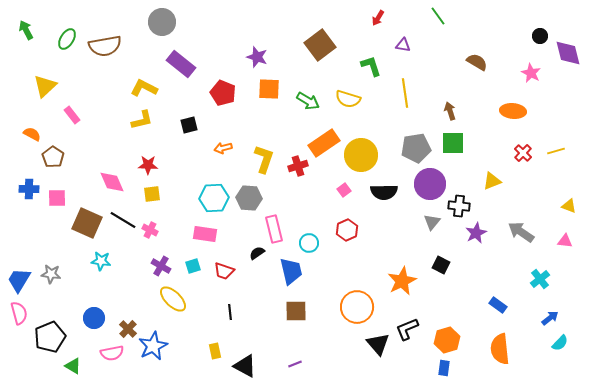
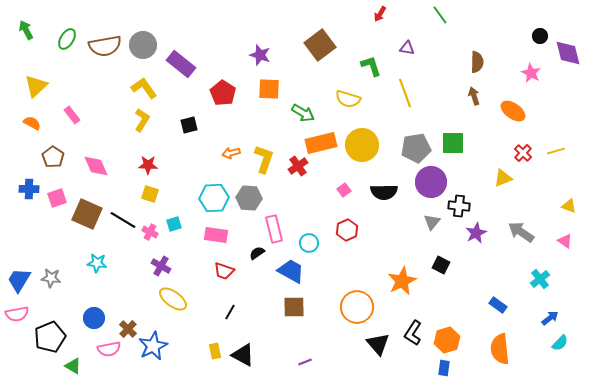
green line at (438, 16): moved 2 px right, 1 px up
red arrow at (378, 18): moved 2 px right, 4 px up
gray circle at (162, 22): moved 19 px left, 23 px down
purple triangle at (403, 45): moved 4 px right, 3 px down
purple star at (257, 57): moved 3 px right, 2 px up
brown semicircle at (477, 62): rotated 60 degrees clockwise
yellow triangle at (45, 86): moved 9 px left
yellow L-shape at (144, 88): rotated 28 degrees clockwise
red pentagon at (223, 93): rotated 10 degrees clockwise
yellow line at (405, 93): rotated 12 degrees counterclockwise
green arrow at (308, 101): moved 5 px left, 12 px down
brown arrow at (450, 111): moved 24 px right, 15 px up
orange ellipse at (513, 111): rotated 30 degrees clockwise
yellow L-shape at (142, 120): rotated 45 degrees counterclockwise
orange semicircle at (32, 134): moved 11 px up
orange rectangle at (324, 143): moved 3 px left; rotated 20 degrees clockwise
orange arrow at (223, 148): moved 8 px right, 5 px down
yellow circle at (361, 155): moved 1 px right, 10 px up
red cross at (298, 166): rotated 18 degrees counterclockwise
yellow triangle at (492, 181): moved 11 px right, 3 px up
pink diamond at (112, 182): moved 16 px left, 16 px up
purple circle at (430, 184): moved 1 px right, 2 px up
yellow square at (152, 194): moved 2 px left; rotated 24 degrees clockwise
pink square at (57, 198): rotated 18 degrees counterclockwise
brown square at (87, 223): moved 9 px up
pink cross at (150, 230): moved 2 px down
pink rectangle at (205, 234): moved 11 px right, 1 px down
pink triangle at (565, 241): rotated 28 degrees clockwise
cyan star at (101, 261): moved 4 px left, 2 px down
cyan square at (193, 266): moved 19 px left, 42 px up
blue trapezoid at (291, 271): rotated 48 degrees counterclockwise
gray star at (51, 274): moved 4 px down
yellow ellipse at (173, 299): rotated 8 degrees counterclockwise
brown square at (296, 311): moved 2 px left, 4 px up
black line at (230, 312): rotated 35 degrees clockwise
pink semicircle at (19, 313): moved 2 px left, 1 px down; rotated 95 degrees clockwise
black L-shape at (407, 329): moved 6 px right, 4 px down; rotated 35 degrees counterclockwise
pink semicircle at (112, 353): moved 3 px left, 4 px up
purple line at (295, 364): moved 10 px right, 2 px up
black triangle at (245, 366): moved 2 px left, 11 px up
